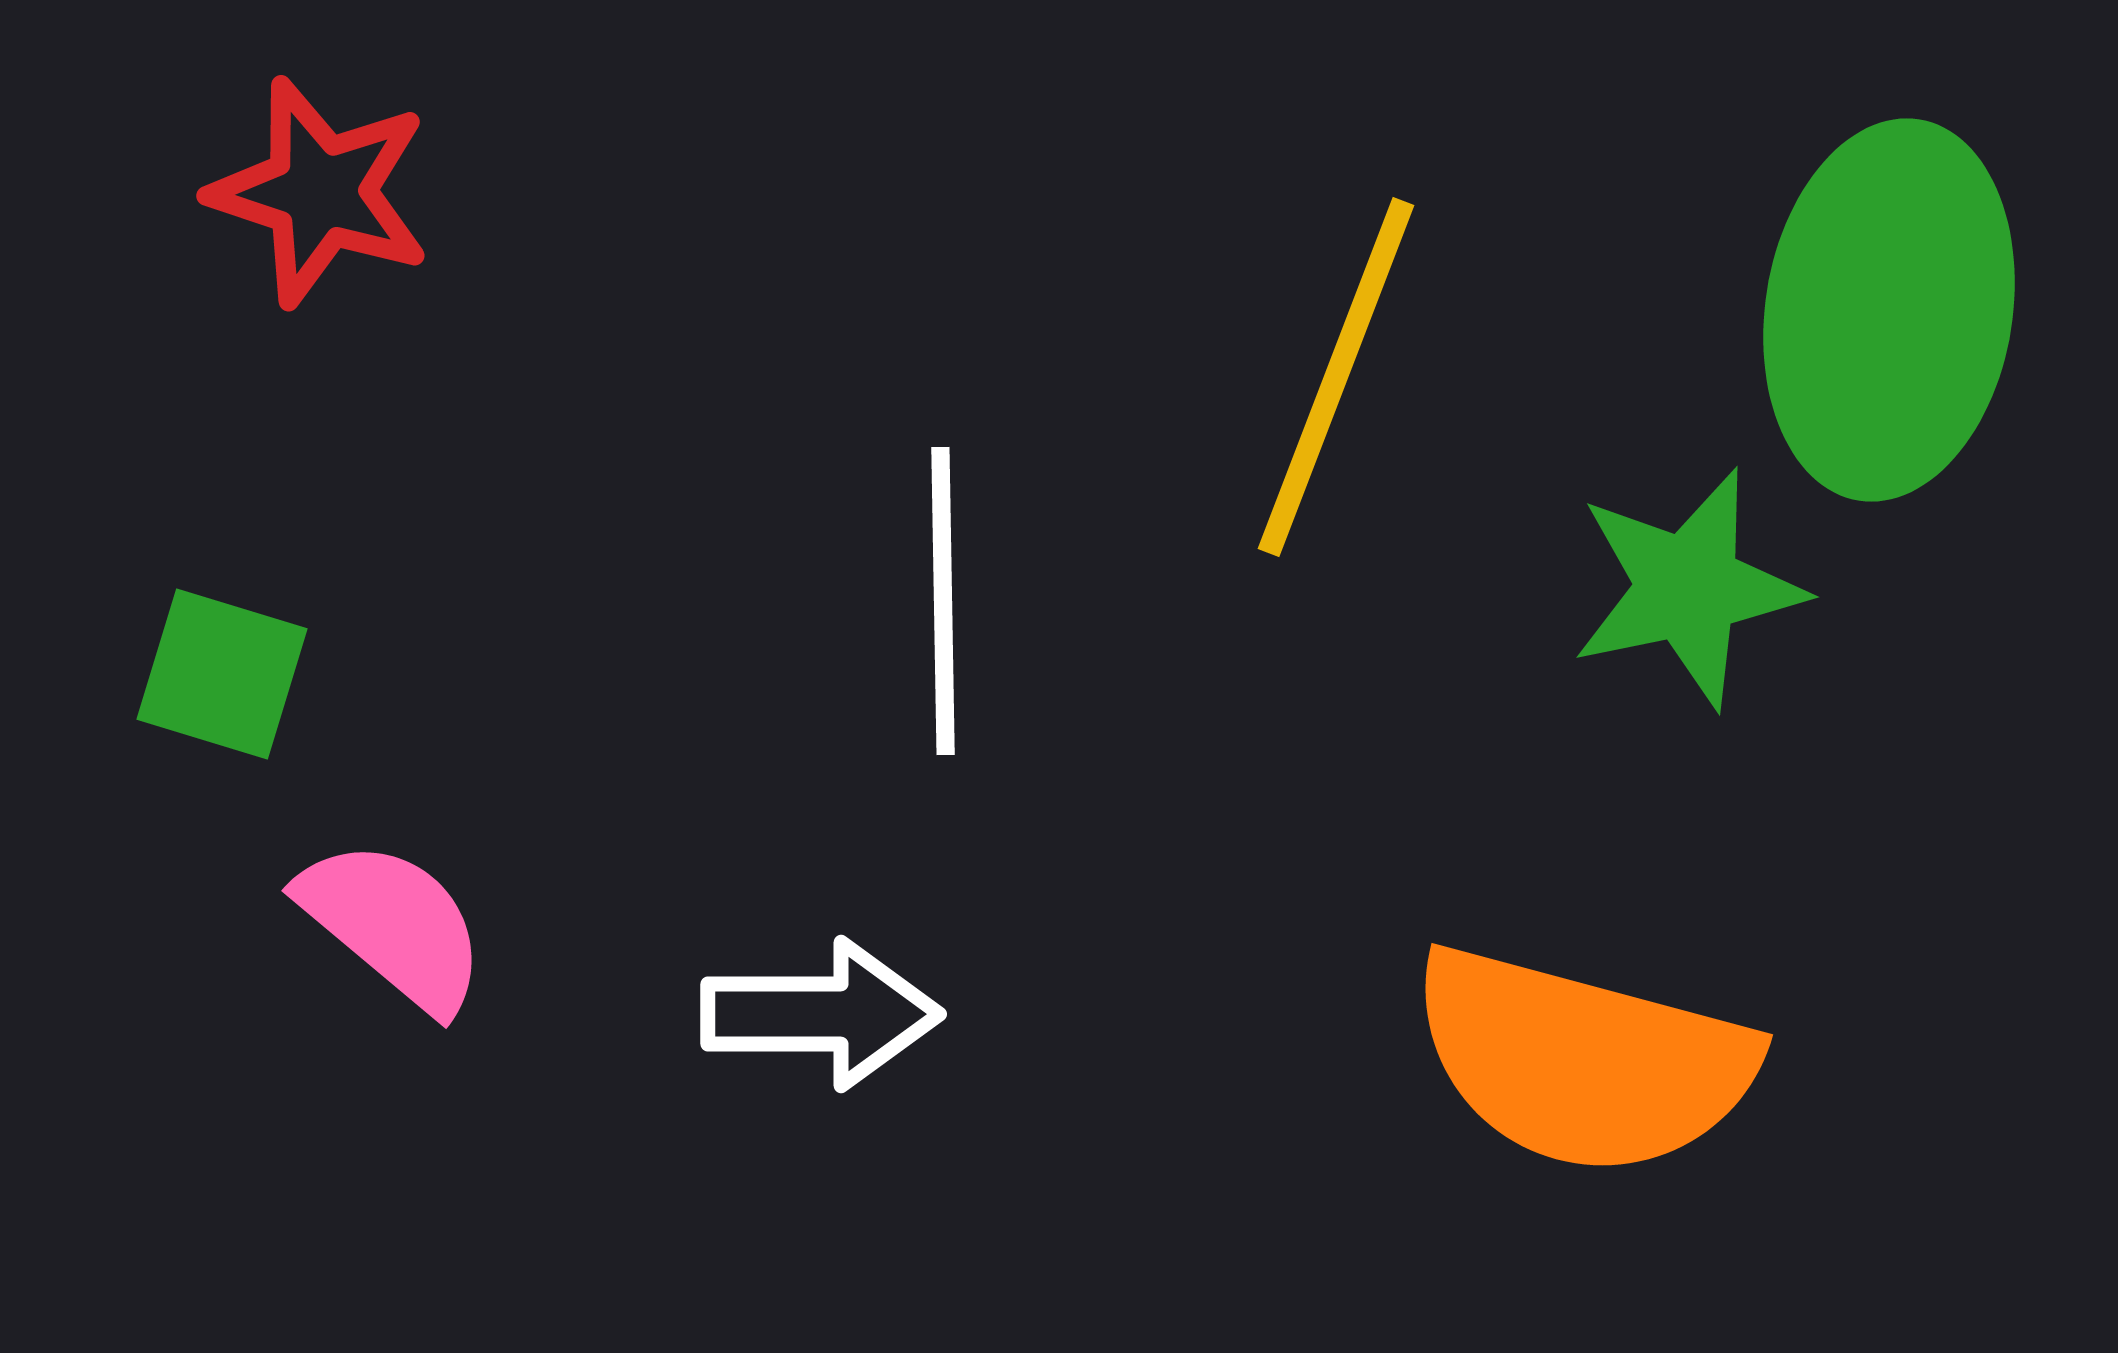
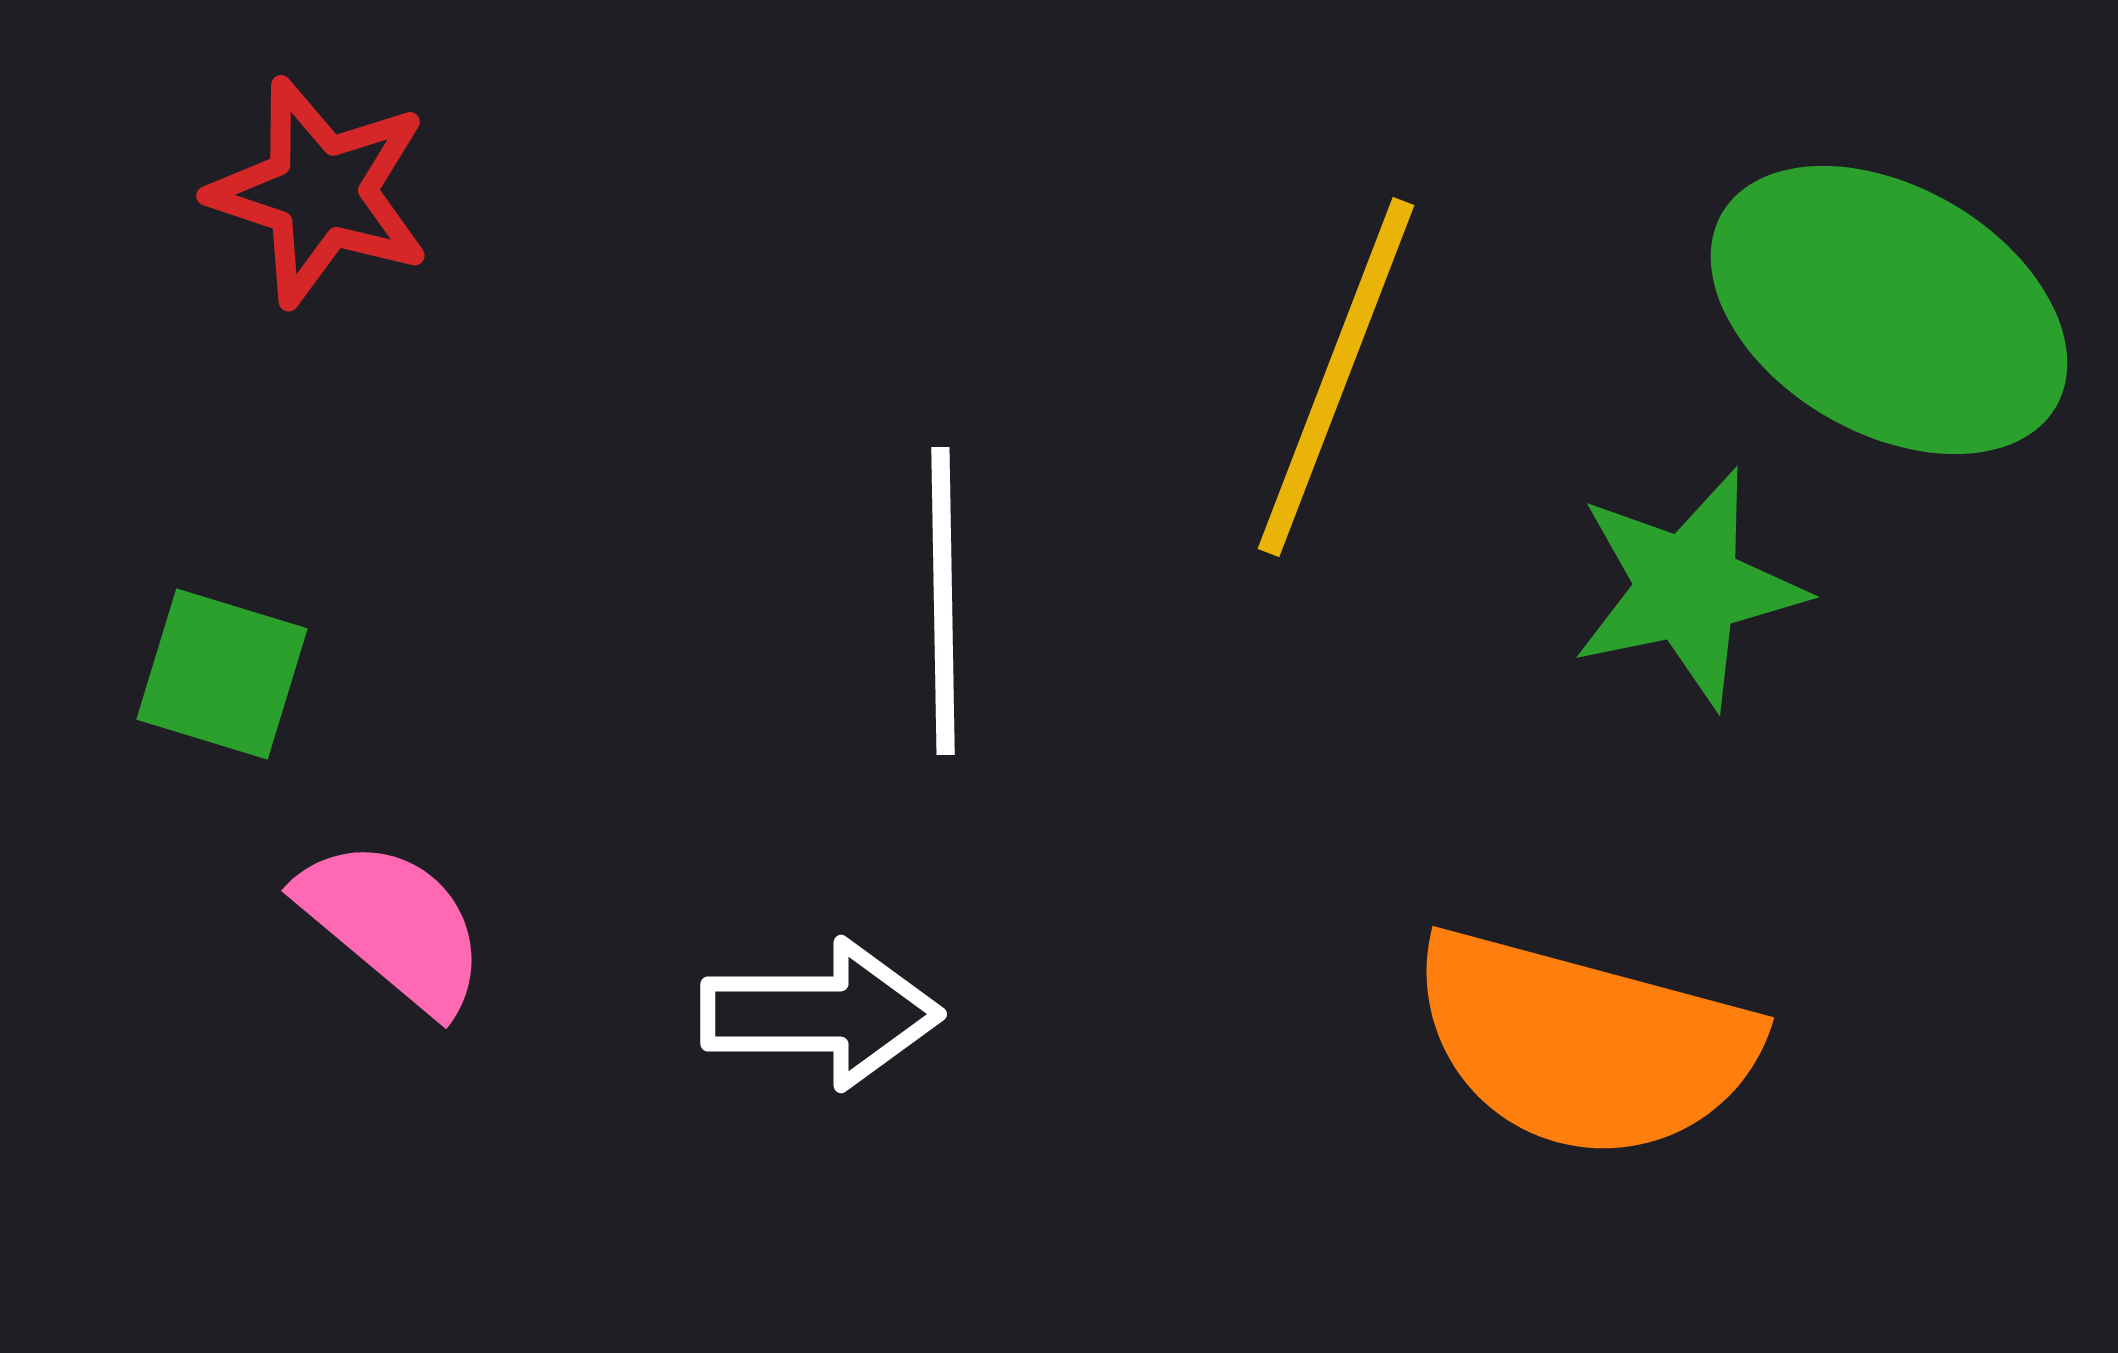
green ellipse: rotated 69 degrees counterclockwise
orange semicircle: moved 1 px right, 17 px up
